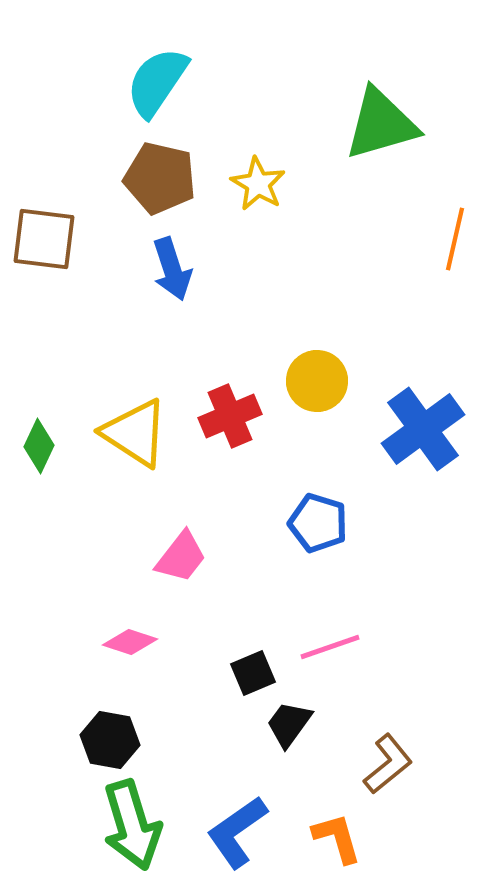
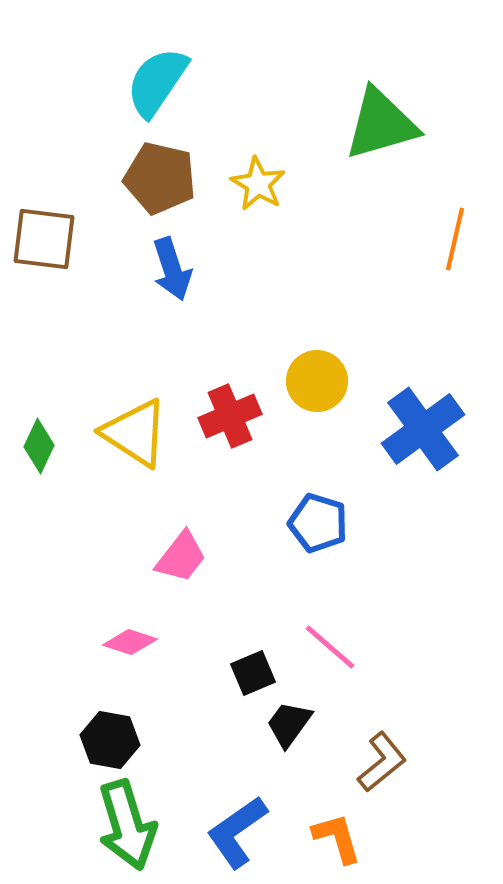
pink line: rotated 60 degrees clockwise
brown L-shape: moved 6 px left, 2 px up
green arrow: moved 5 px left
